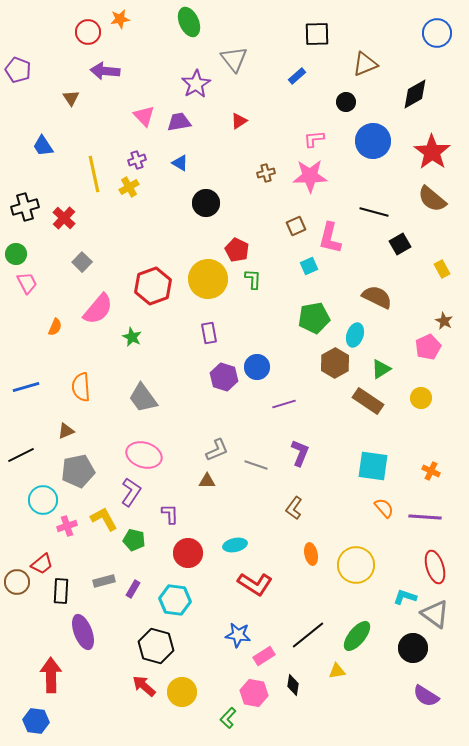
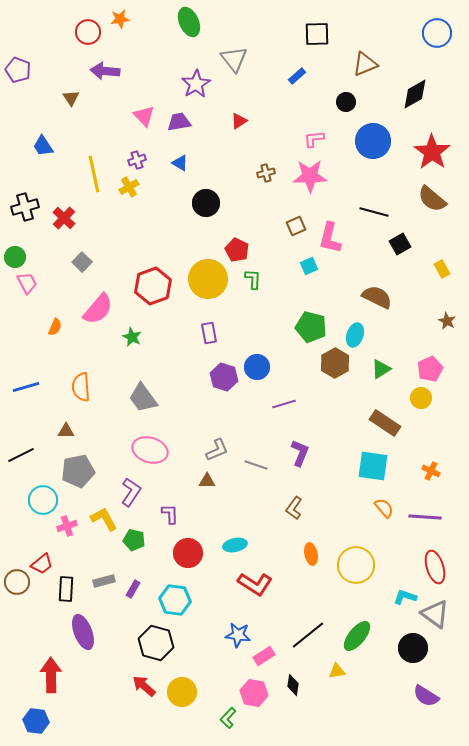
green circle at (16, 254): moved 1 px left, 3 px down
green pentagon at (314, 318): moved 3 px left, 9 px down; rotated 24 degrees clockwise
brown star at (444, 321): moved 3 px right
pink pentagon at (428, 347): moved 2 px right, 22 px down
brown rectangle at (368, 401): moved 17 px right, 22 px down
brown triangle at (66, 431): rotated 24 degrees clockwise
pink ellipse at (144, 455): moved 6 px right, 5 px up
black rectangle at (61, 591): moved 5 px right, 2 px up
black hexagon at (156, 646): moved 3 px up
